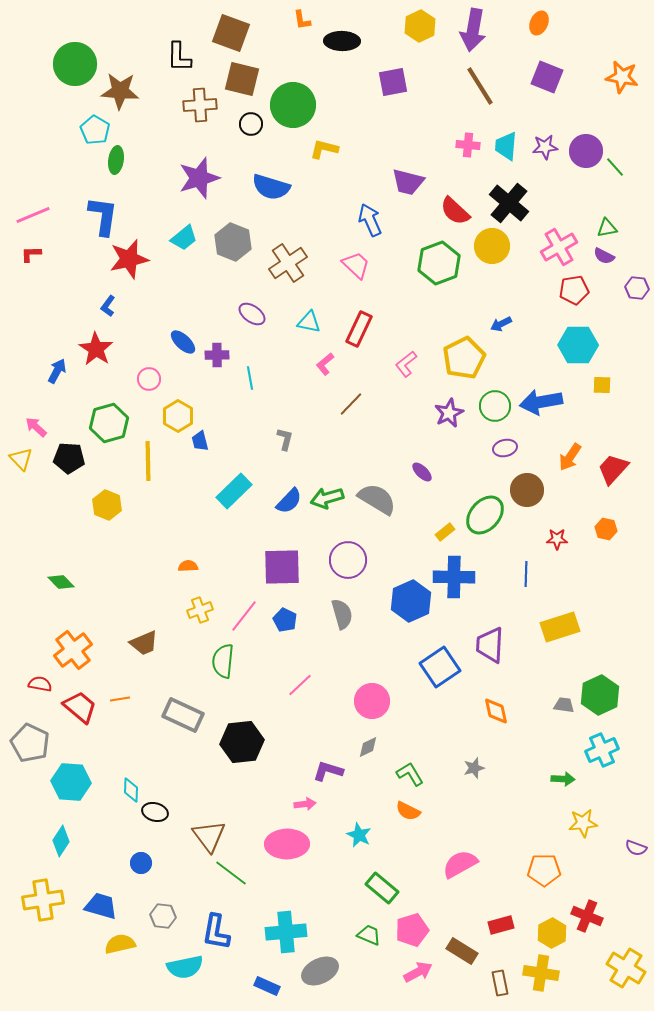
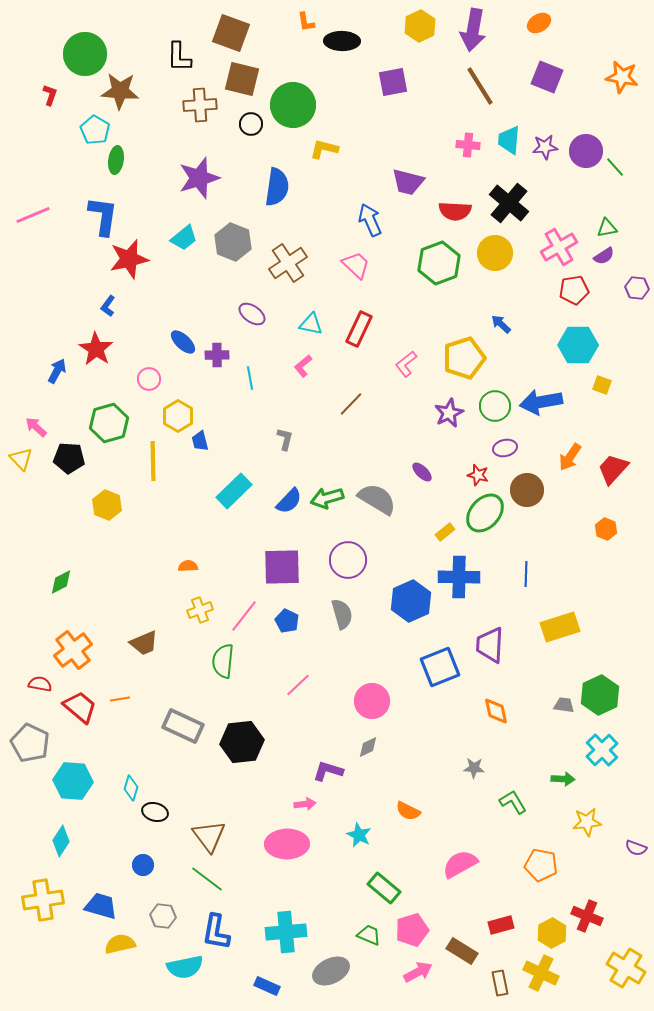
orange L-shape at (302, 20): moved 4 px right, 2 px down
orange ellipse at (539, 23): rotated 35 degrees clockwise
green circle at (75, 64): moved 10 px right, 10 px up
cyan trapezoid at (506, 146): moved 3 px right, 6 px up
blue semicircle at (271, 187): moved 6 px right; rotated 99 degrees counterclockwise
red semicircle at (455, 211): rotated 40 degrees counterclockwise
yellow circle at (492, 246): moved 3 px right, 7 px down
red L-shape at (31, 254): moved 19 px right, 159 px up; rotated 110 degrees clockwise
purple semicircle at (604, 256): rotated 60 degrees counterclockwise
cyan triangle at (309, 322): moved 2 px right, 2 px down
blue arrow at (501, 324): rotated 70 degrees clockwise
yellow pentagon at (464, 358): rotated 9 degrees clockwise
pink L-shape at (325, 364): moved 22 px left, 2 px down
yellow square at (602, 385): rotated 18 degrees clockwise
yellow line at (148, 461): moved 5 px right
green ellipse at (485, 515): moved 2 px up
orange hexagon at (606, 529): rotated 10 degrees clockwise
red star at (557, 539): moved 79 px left, 64 px up; rotated 15 degrees clockwise
blue cross at (454, 577): moved 5 px right
green diamond at (61, 582): rotated 72 degrees counterclockwise
blue pentagon at (285, 620): moved 2 px right, 1 px down
blue square at (440, 667): rotated 12 degrees clockwise
pink line at (300, 685): moved 2 px left
gray rectangle at (183, 715): moved 11 px down
cyan cross at (602, 750): rotated 20 degrees counterclockwise
gray star at (474, 768): rotated 20 degrees clockwise
green L-shape at (410, 774): moved 103 px right, 28 px down
cyan hexagon at (71, 782): moved 2 px right, 1 px up
cyan diamond at (131, 790): moved 2 px up; rotated 15 degrees clockwise
yellow star at (583, 823): moved 4 px right, 1 px up
blue circle at (141, 863): moved 2 px right, 2 px down
orange pentagon at (544, 870): moved 3 px left, 5 px up; rotated 12 degrees clockwise
green line at (231, 873): moved 24 px left, 6 px down
green rectangle at (382, 888): moved 2 px right
gray ellipse at (320, 971): moved 11 px right
yellow cross at (541, 973): rotated 16 degrees clockwise
